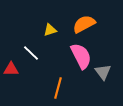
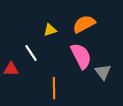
white line: rotated 12 degrees clockwise
orange line: moved 4 px left; rotated 15 degrees counterclockwise
